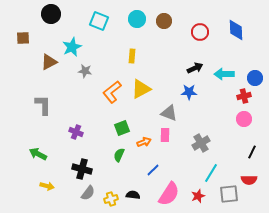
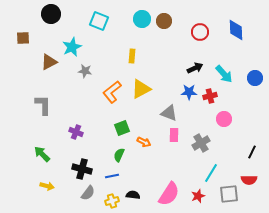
cyan circle: moved 5 px right
cyan arrow: rotated 132 degrees counterclockwise
red cross: moved 34 px left
pink circle: moved 20 px left
pink rectangle: moved 9 px right
orange arrow: rotated 48 degrees clockwise
green arrow: moved 4 px right; rotated 18 degrees clockwise
blue line: moved 41 px left, 6 px down; rotated 32 degrees clockwise
yellow cross: moved 1 px right, 2 px down
